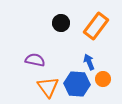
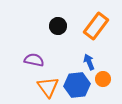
black circle: moved 3 px left, 3 px down
purple semicircle: moved 1 px left
blue hexagon: moved 1 px down; rotated 10 degrees counterclockwise
